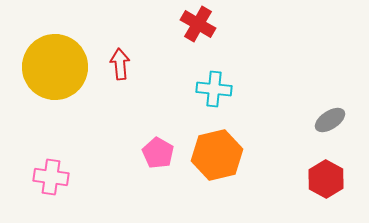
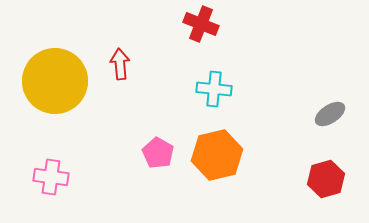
red cross: moved 3 px right; rotated 8 degrees counterclockwise
yellow circle: moved 14 px down
gray ellipse: moved 6 px up
red hexagon: rotated 15 degrees clockwise
